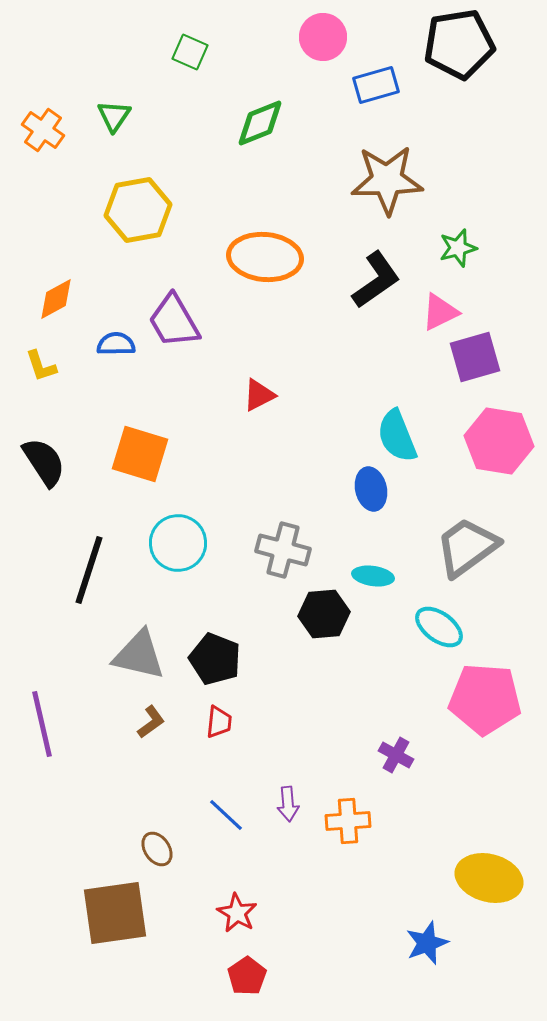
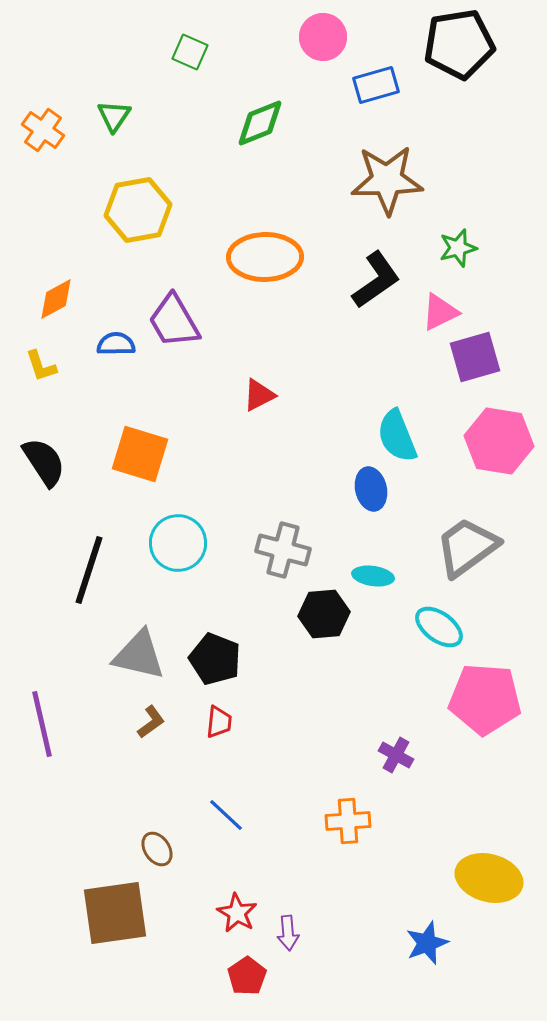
orange ellipse at (265, 257): rotated 6 degrees counterclockwise
purple arrow at (288, 804): moved 129 px down
